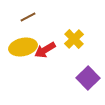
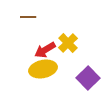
brown line: rotated 28 degrees clockwise
yellow cross: moved 6 px left, 4 px down
yellow ellipse: moved 20 px right, 22 px down
